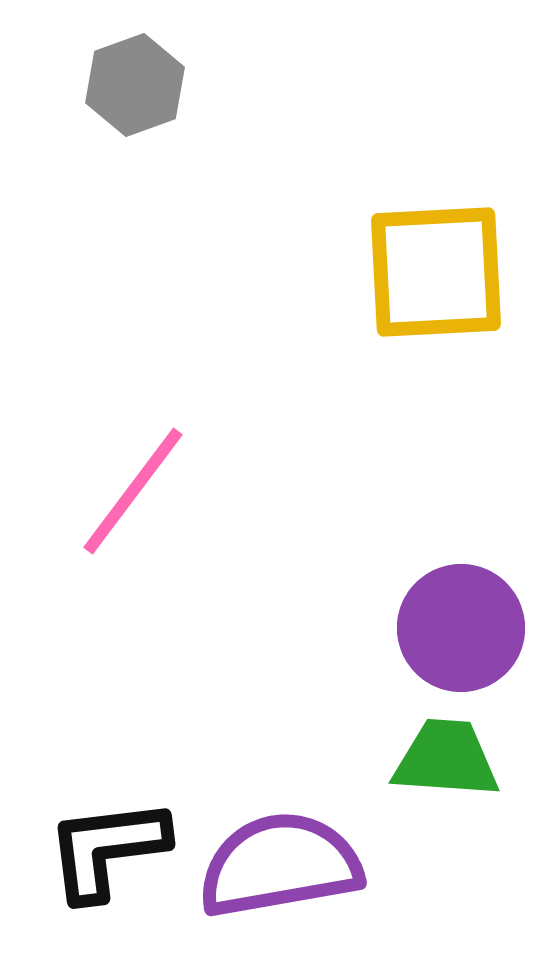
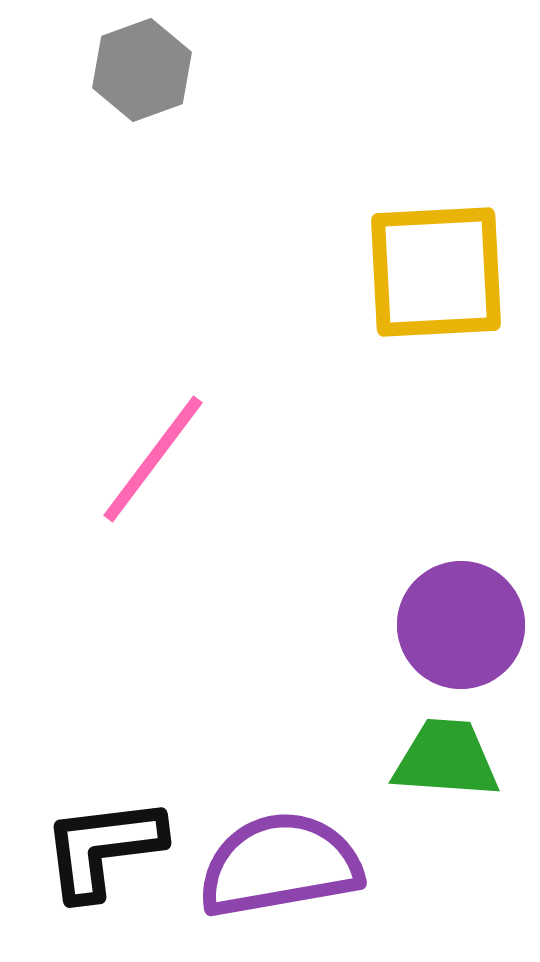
gray hexagon: moved 7 px right, 15 px up
pink line: moved 20 px right, 32 px up
purple circle: moved 3 px up
black L-shape: moved 4 px left, 1 px up
